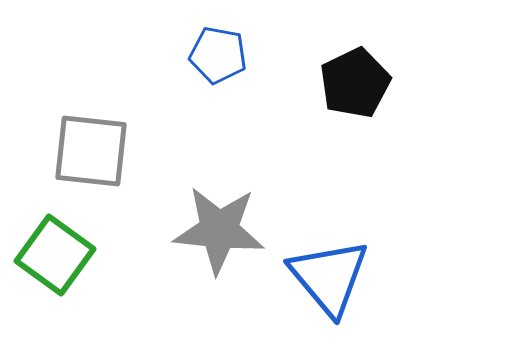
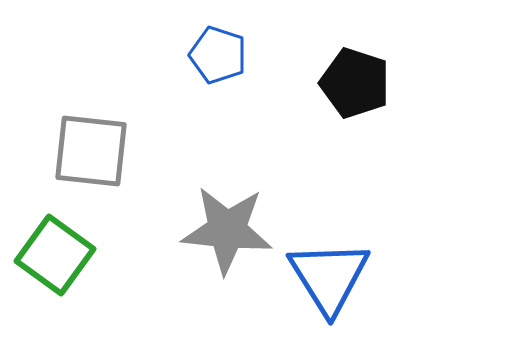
blue pentagon: rotated 8 degrees clockwise
black pentagon: rotated 28 degrees counterclockwise
gray star: moved 8 px right
blue triangle: rotated 8 degrees clockwise
